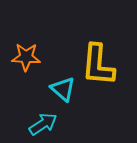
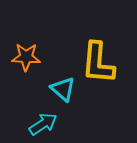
yellow L-shape: moved 2 px up
